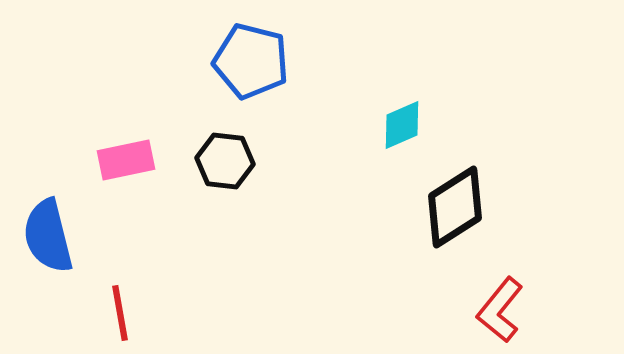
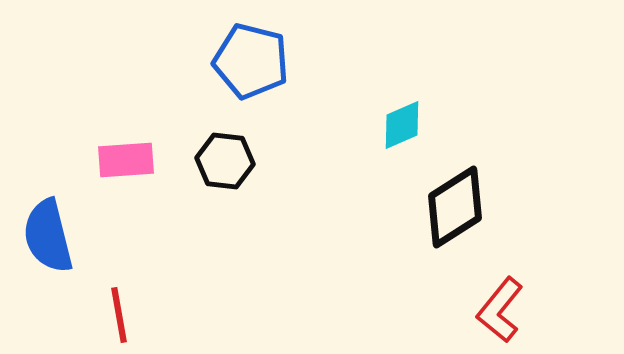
pink rectangle: rotated 8 degrees clockwise
red line: moved 1 px left, 2 px down
